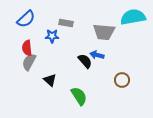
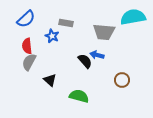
blue star: rotated 24 degrees clockwise
red semicircle: moved 2 px up
green semicircle: rotated 42 degrees counterclockwise
